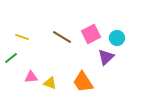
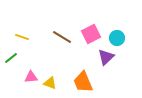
orange trapezoid: rotated 10 degrees clockwise
